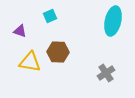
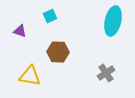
yellow triangle: moved 14 px down
